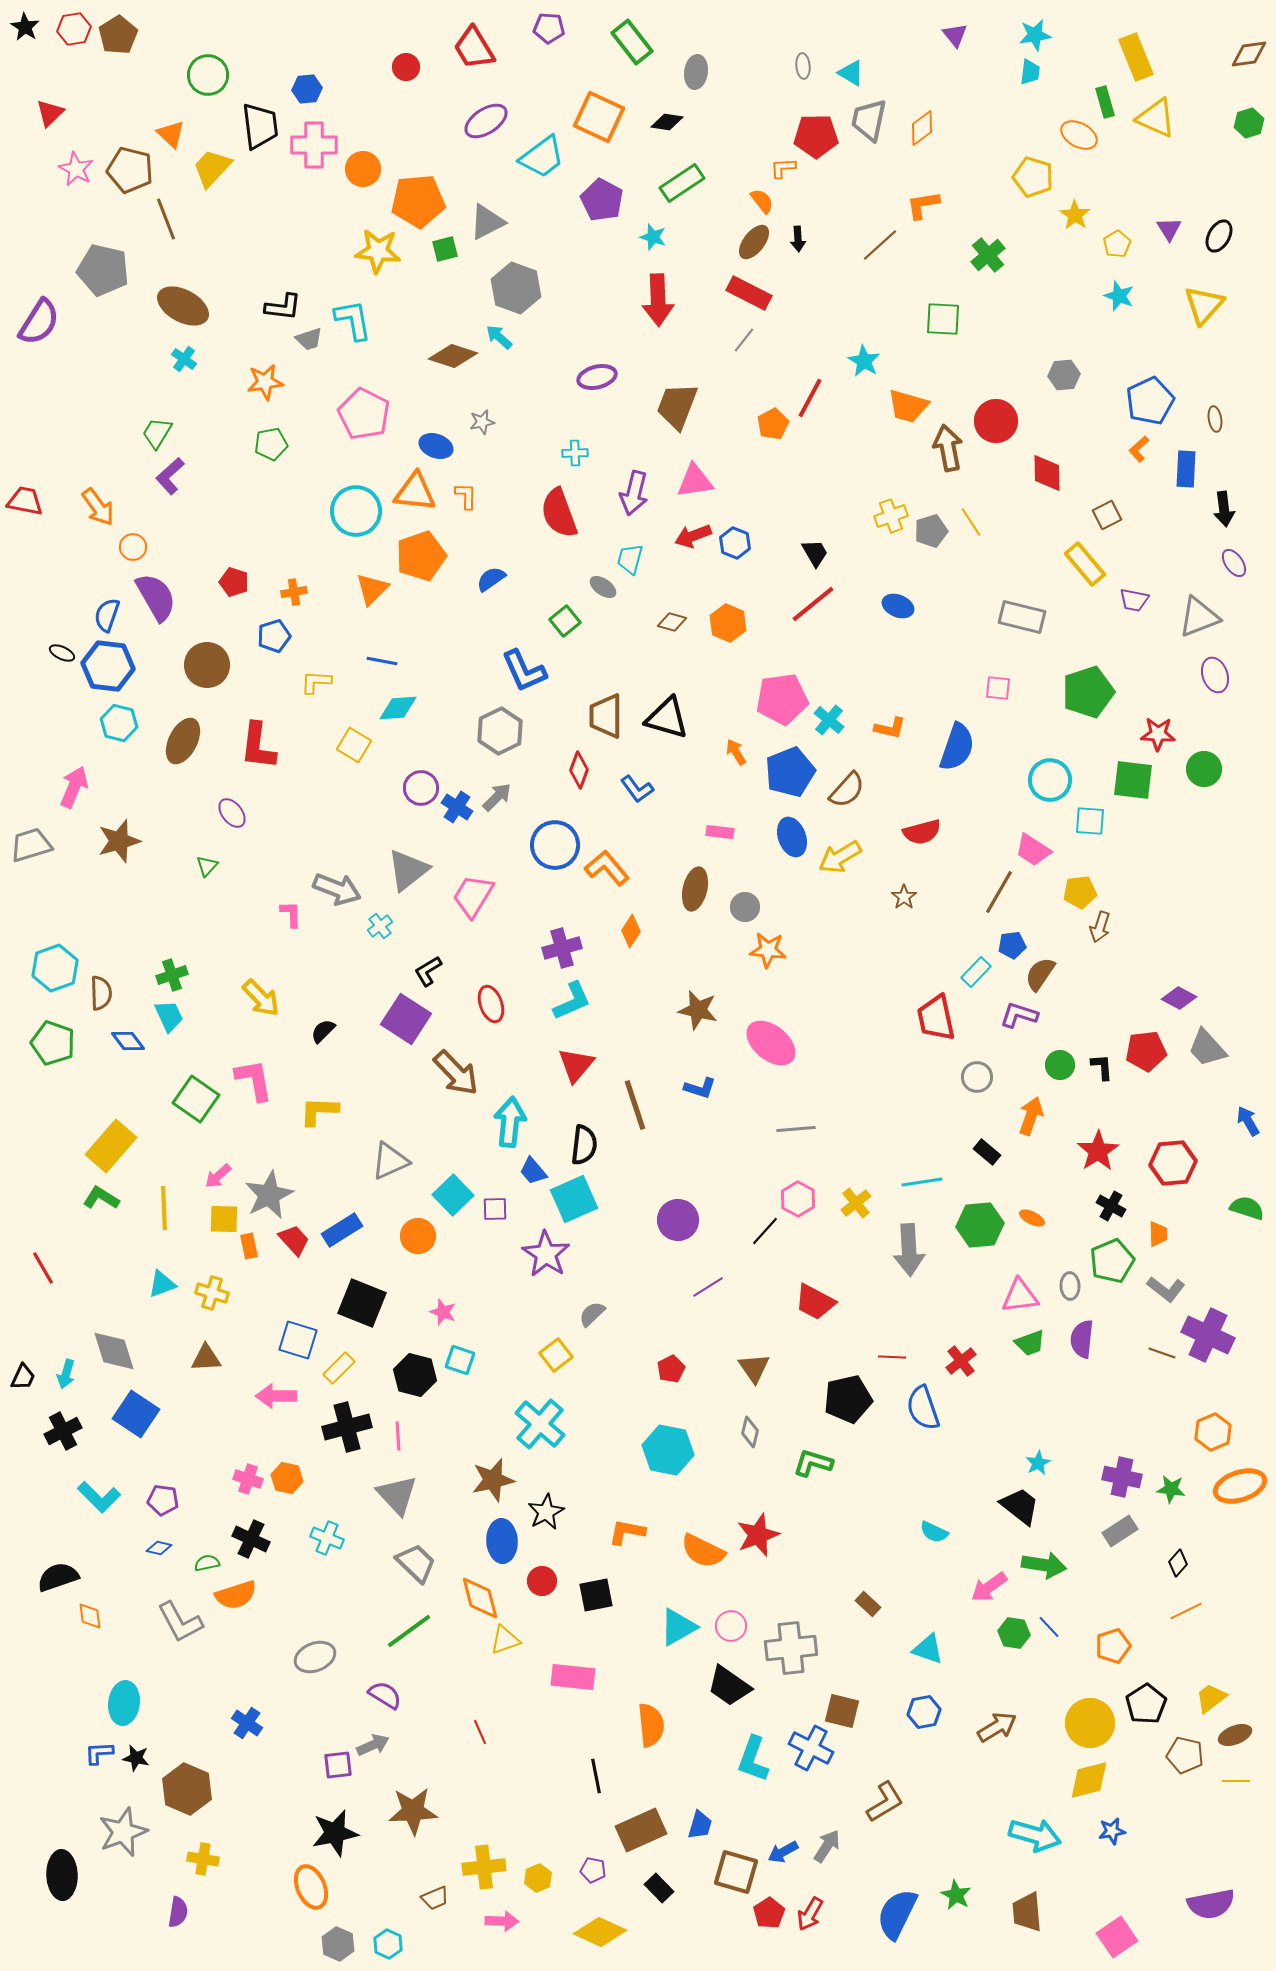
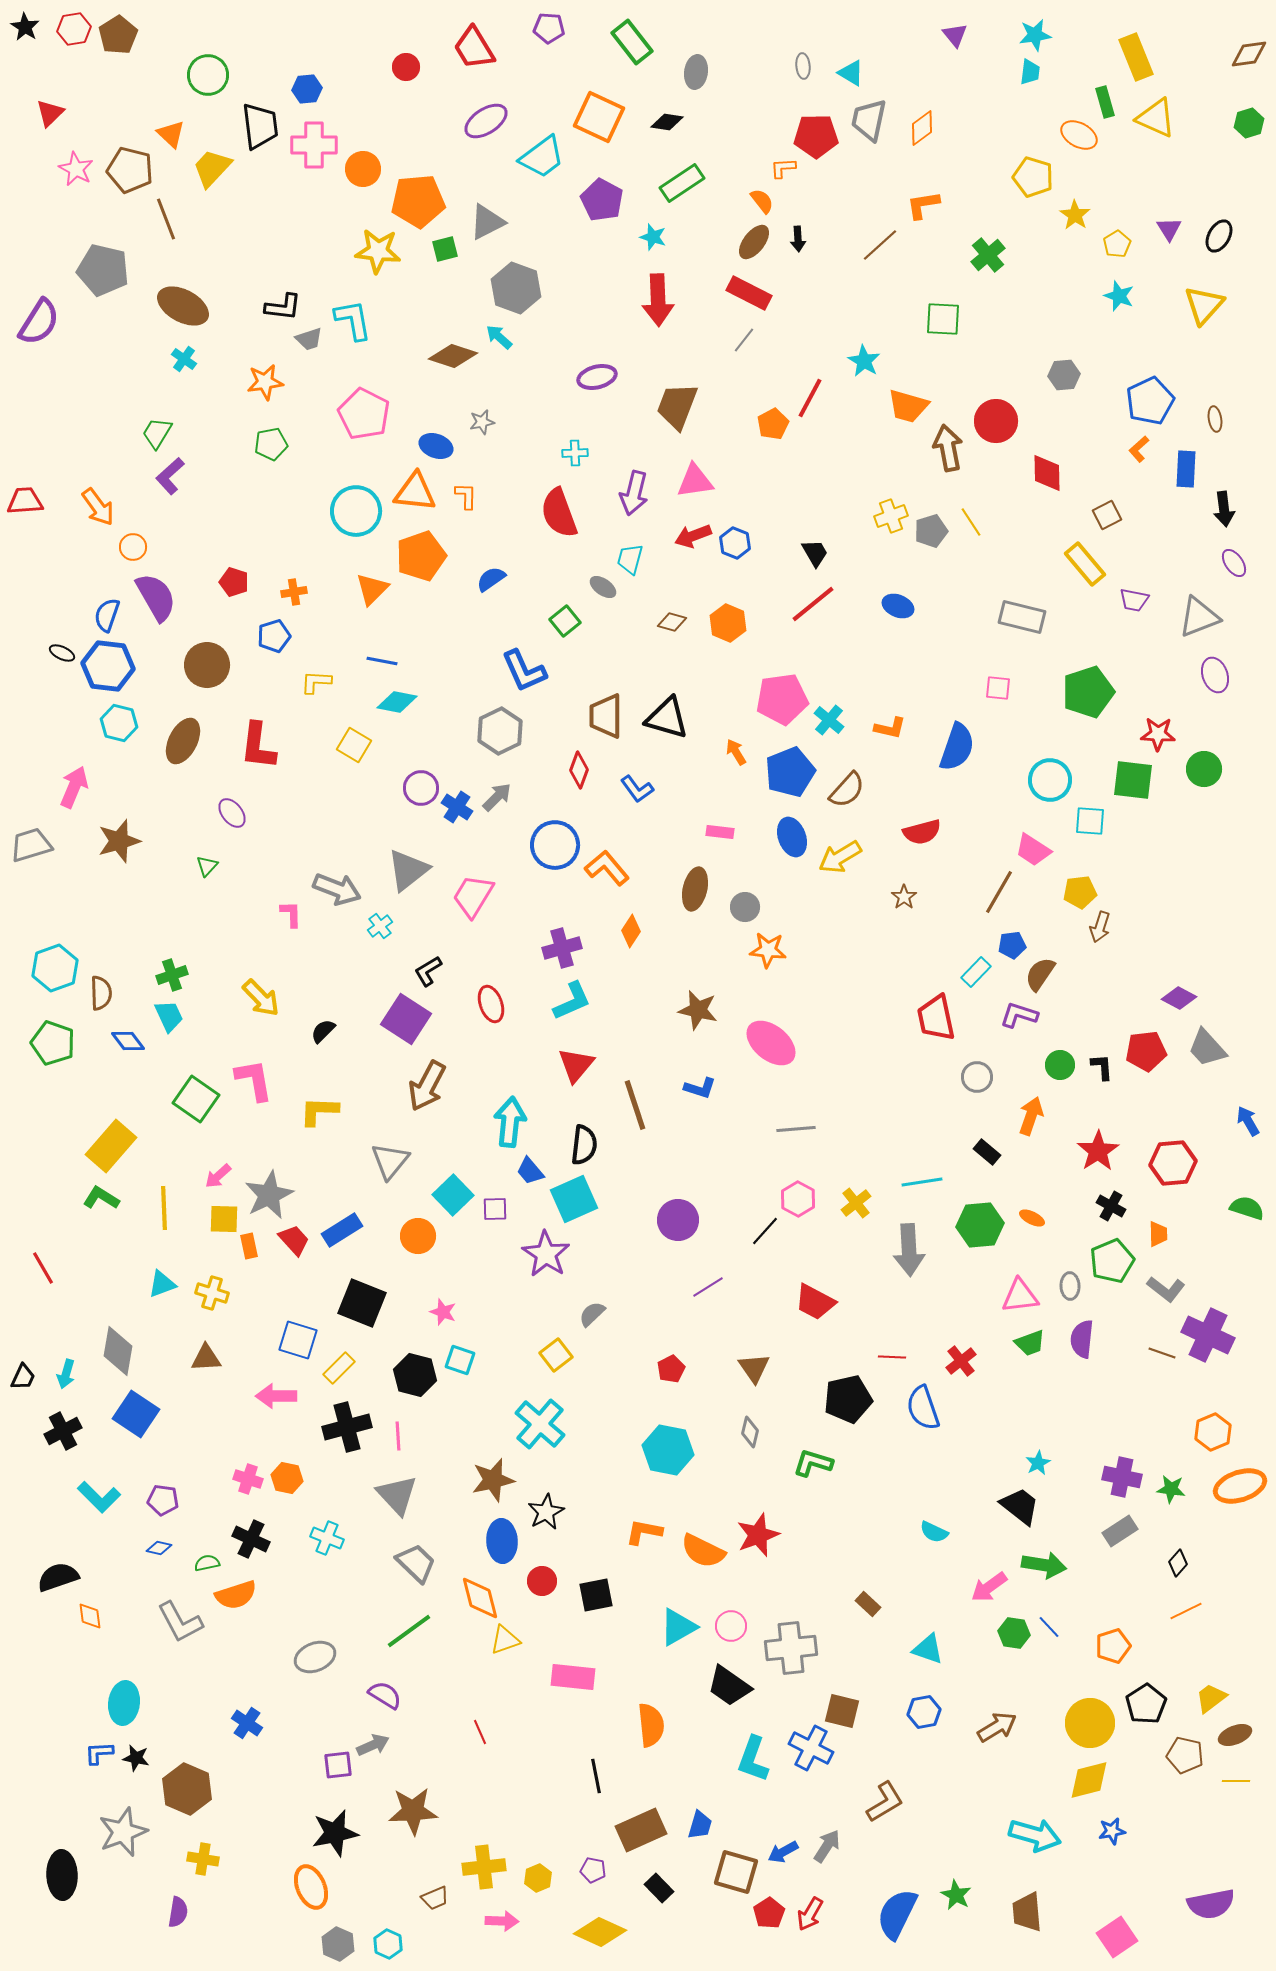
red trapezoid at (25, 501): rotated 15 degrees counterclockwise
cyan diamond at (398, 708): moved 1 px left, 6 px up; rotated 15 degrees clockwise
brown arrow at (456, 1073): moved 29 px left, 13 px down; rotated 72 degrees clockwise
gray triangle at (390, 1161): rotated 27 degrees counterclockwise
blue trapezoid at (533, 1171): moved 3 px left
gray diamond at (114, 1351): moved 4 px right; rotated 27 degrees clockwise
orange L-shape at (627, 1532): moved 17 px right
